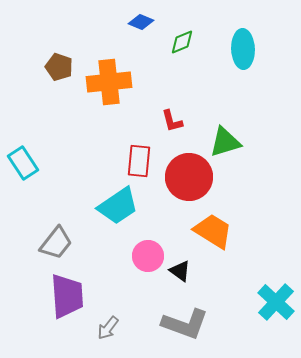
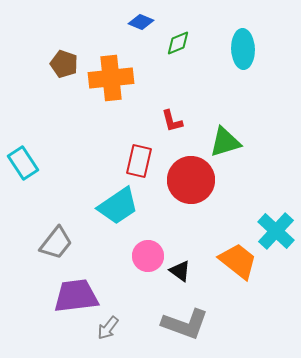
green diamond: moved 4 px left, 1 px down
brown pentagon: moved 5 px right, 3 px up
orange cross: moved 2 px right, 4 px up
red rectangle: rotated 8 degrees clockwise
red circle: moved 2 px right, 3 px down
orange trapezoid: moved 25 px right, 30 px down; rotated 6 degrees clockwise
purple trapezoid: moved 9 px right; rotated 93 degrees counterclockwise
cyan cross: moved 71 px up
